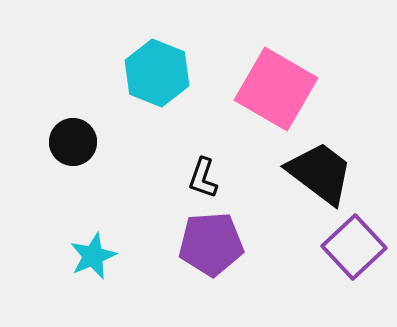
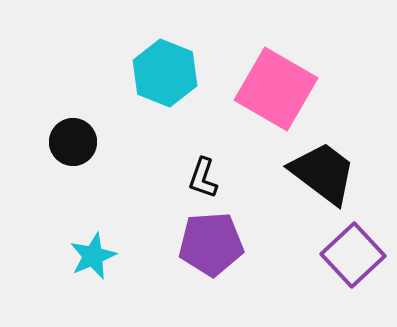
cyan hexagon: moved 8 px right
black trapezoid: moved 3 px right
purple square: moved 1 px left, 8 px down
